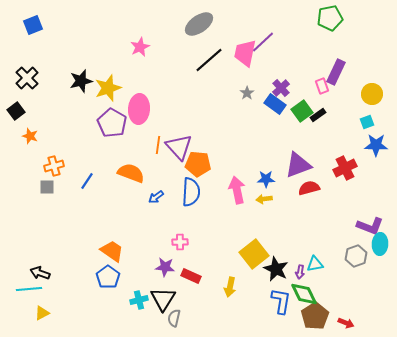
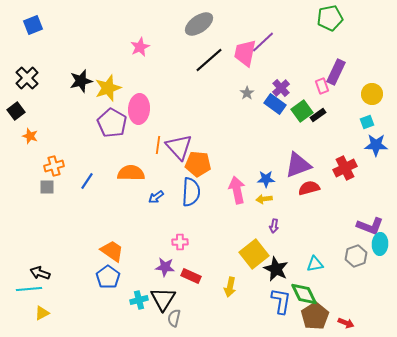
orange semicircle at (131, 173): rotated 20 degrees counterclockwise
purple arrow at (300, 272): moved 26 px left, 46 px up
